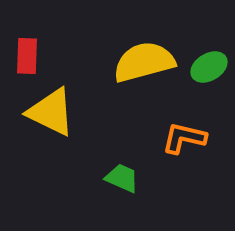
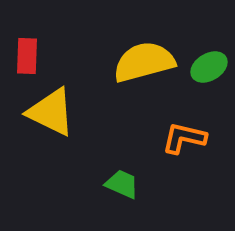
green trapezoid: moved 6 px down
